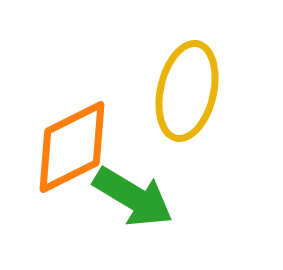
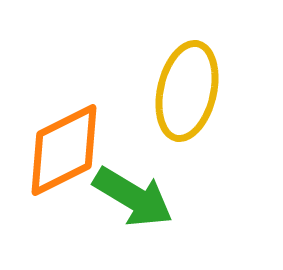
orange diamond: moved 8 px left, 3 px down
